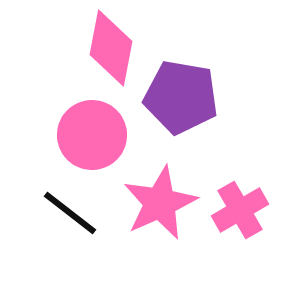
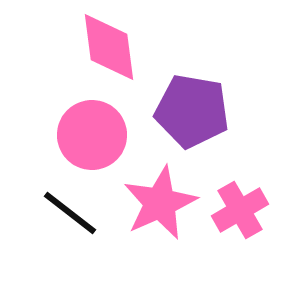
pink diamond: moved 2 px left, 1 px up; rotated 18 degrees counterclockwise
purple pentagon: moved 11 px right, 14 px down
